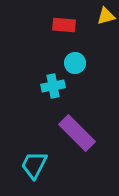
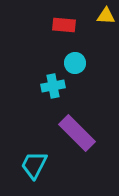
yellow triangle: rotated 18 degrees clockwise
